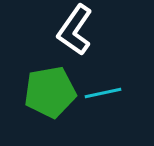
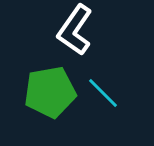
cyan line: rotated 57 degrees clockwise
